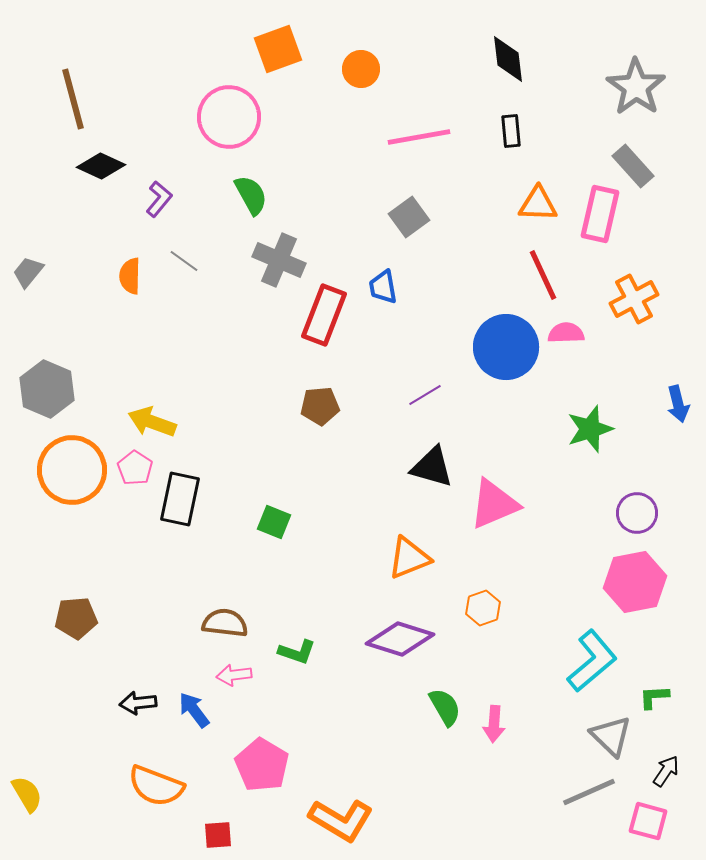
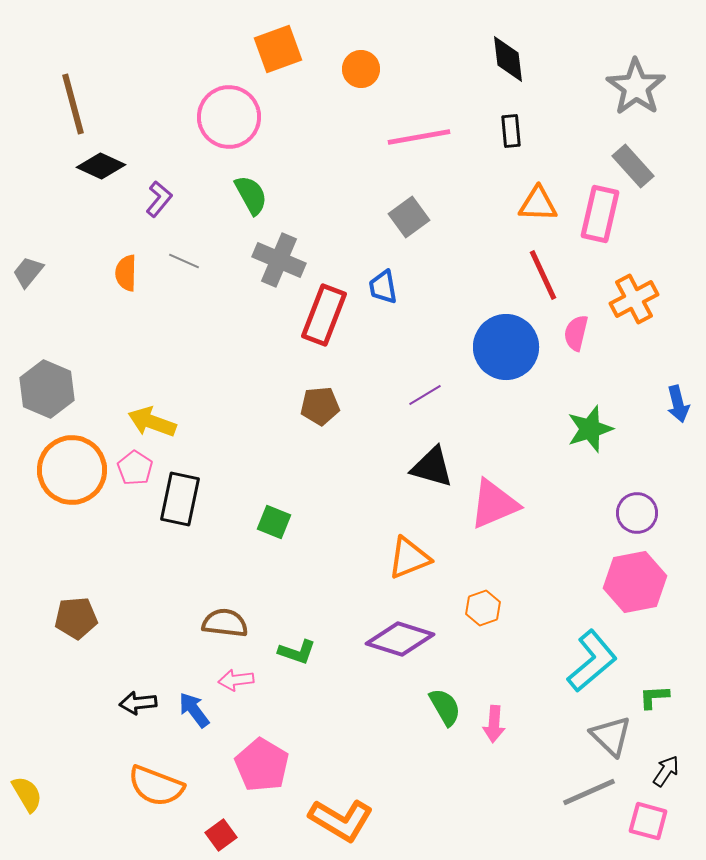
brown line at (73, 99): moved 5 px down
gray line at (184, 261): rotated 12 degrees counterclockwise
orange semicircle at (130, 276): moved 4 px left, 3 px up
pink semicircle at (566, 333): moved 10 px right; rotated 75 degrees counterclockwise
pink arrow at (234, 675): moved 2 px right, 5 px down
red square at (218, 835): moved 3 px right; rotated 32 degrees counterclockwise
